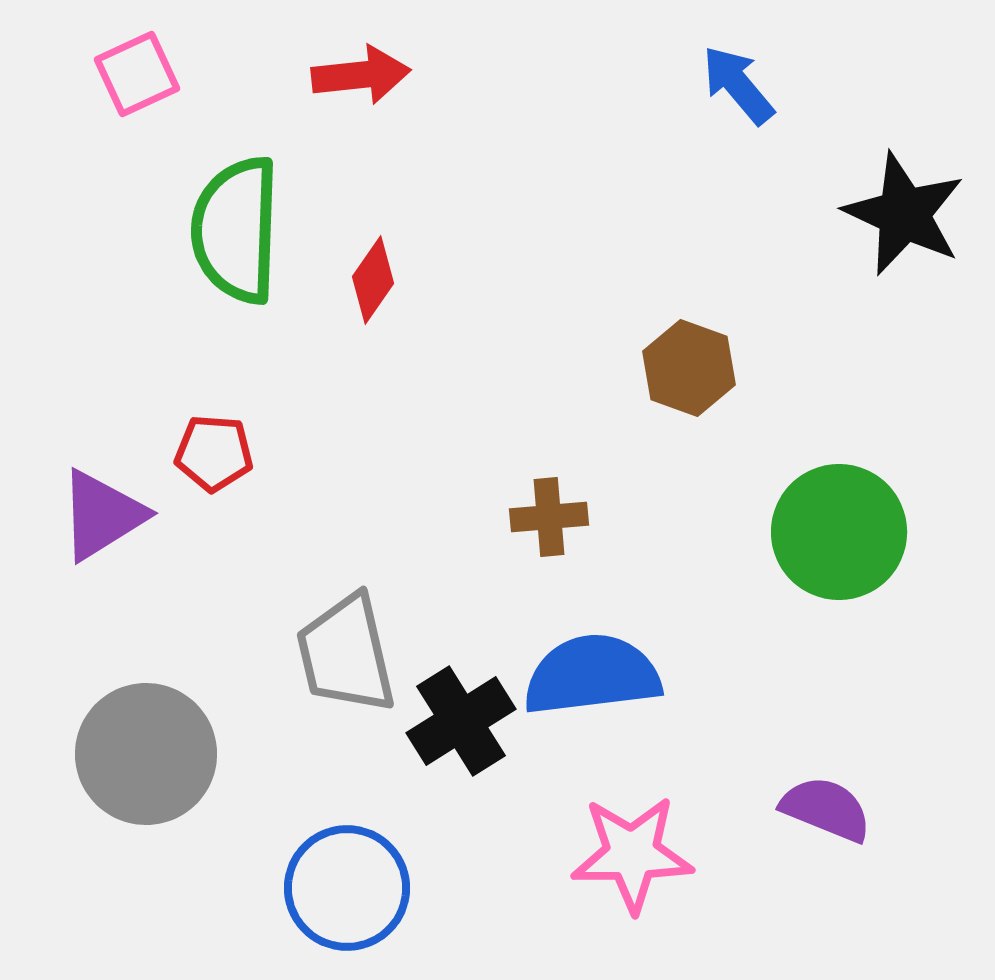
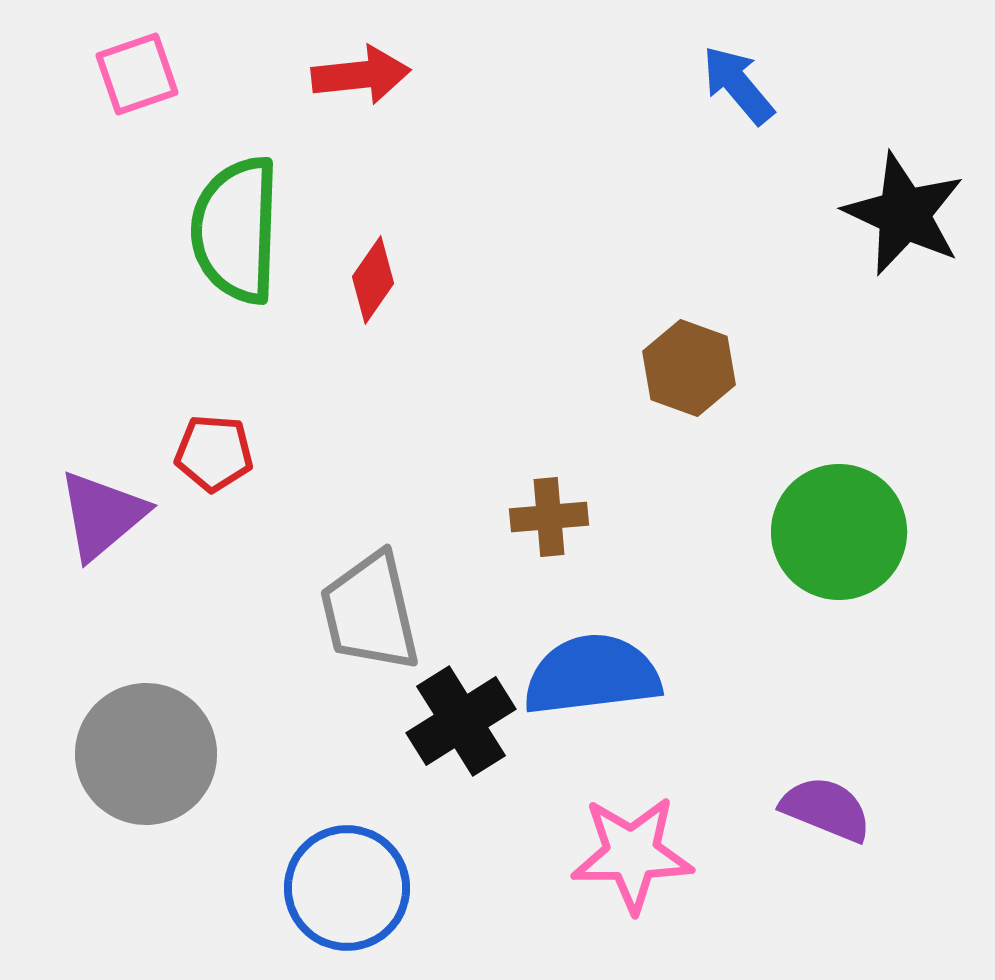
pink square: rotated 6 degrees clockwise
purple triangle: rotated 8 degrees counterclockwise
gray trapezoid: moved 24 px right, 42 px up
